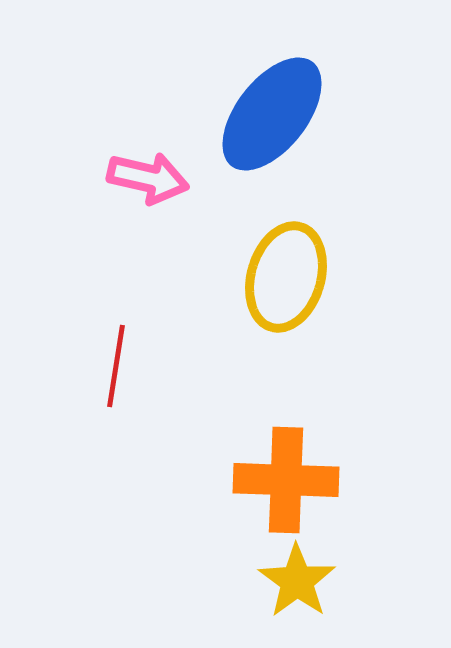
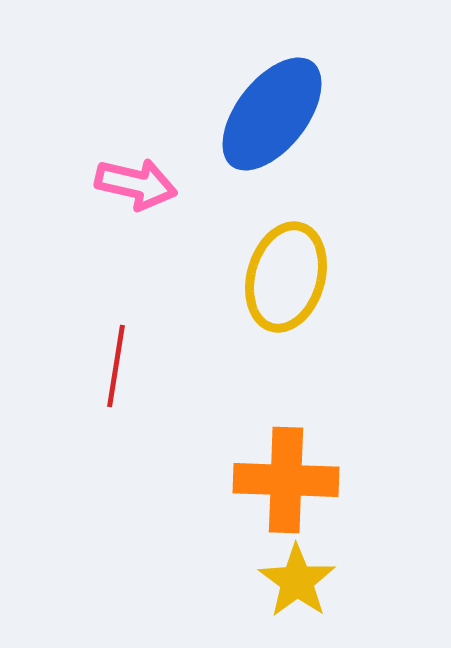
pink arrow: moved 12 px left, 6 px down
